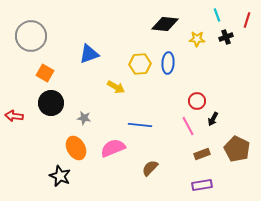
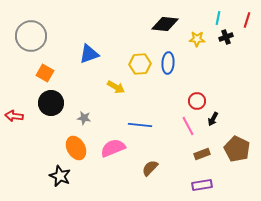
cyan line: moved 1 px right, 3 px down; rotated 32 degrees clockwise
